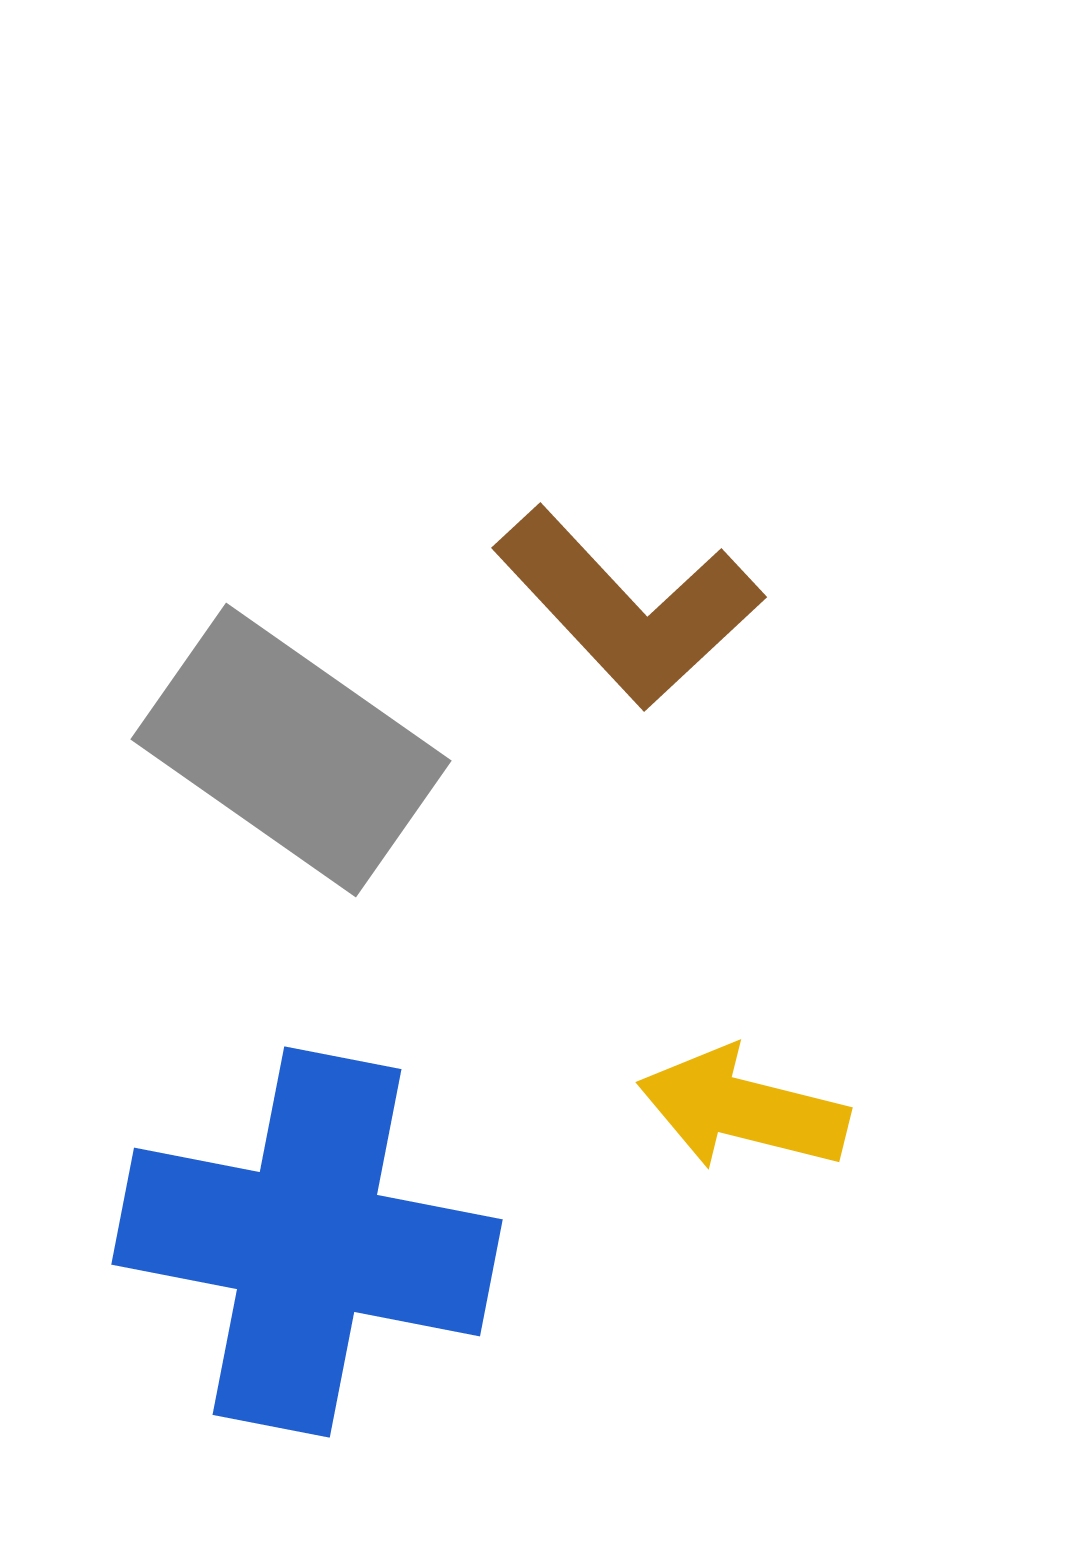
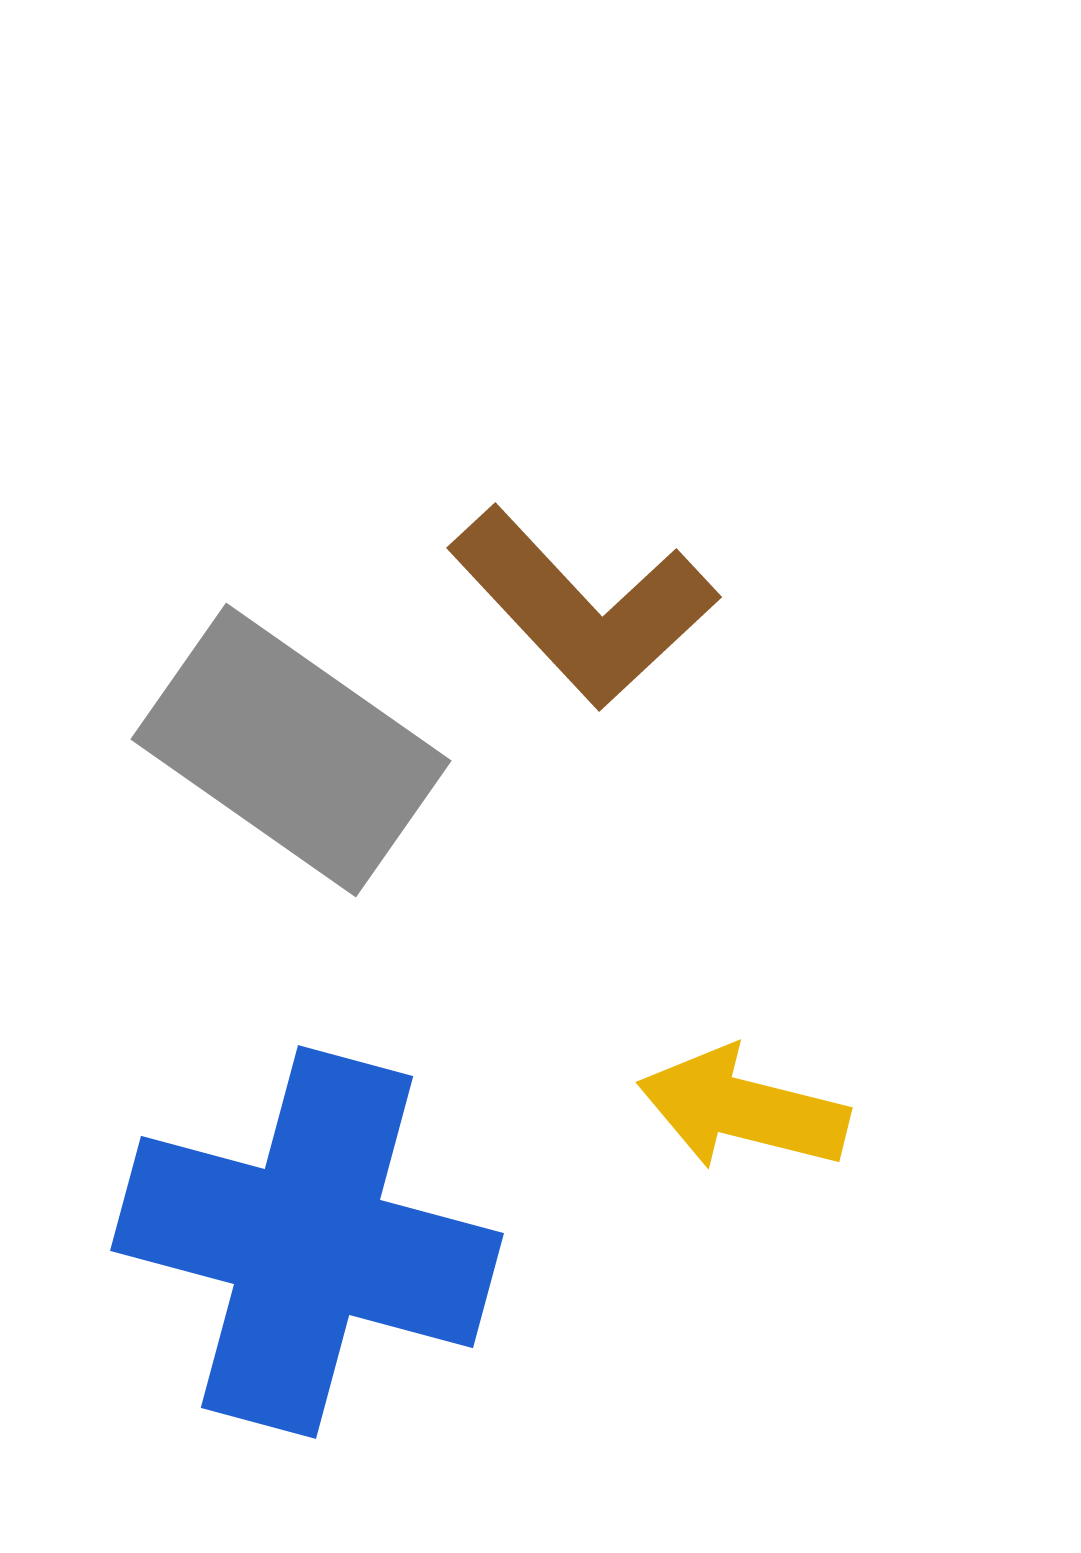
brown L-shape: moved 45 px left
blue cross: rotated 4 degrees clockwise
